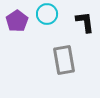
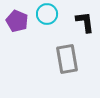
purple pentagon: rotated 15 degrees counterclockwise
gray rectangle: moved 3 px right, 1 px up
